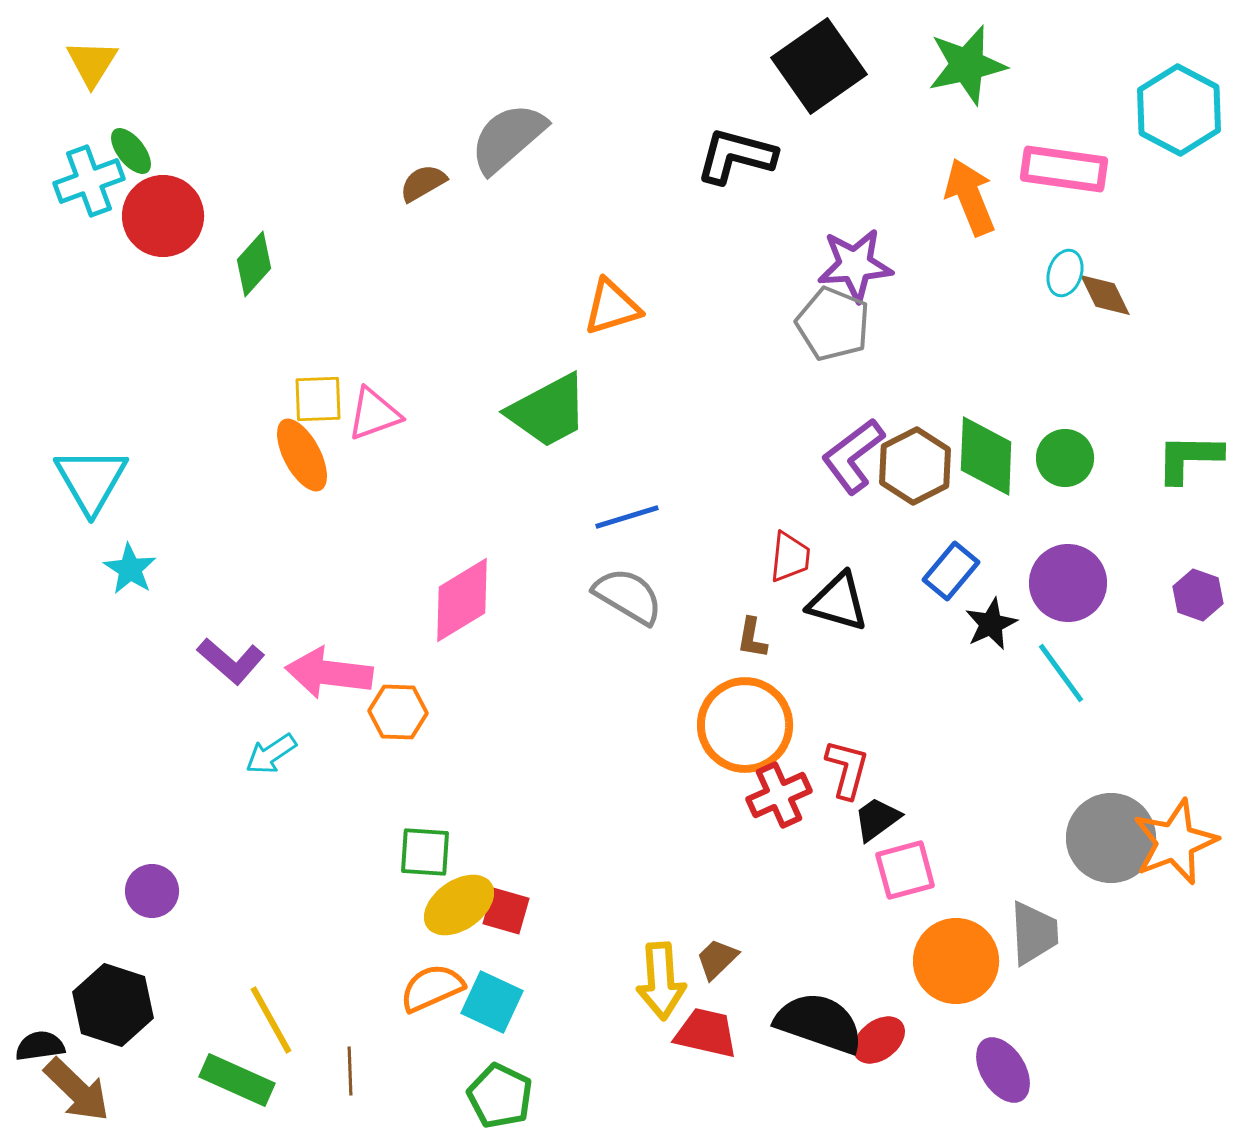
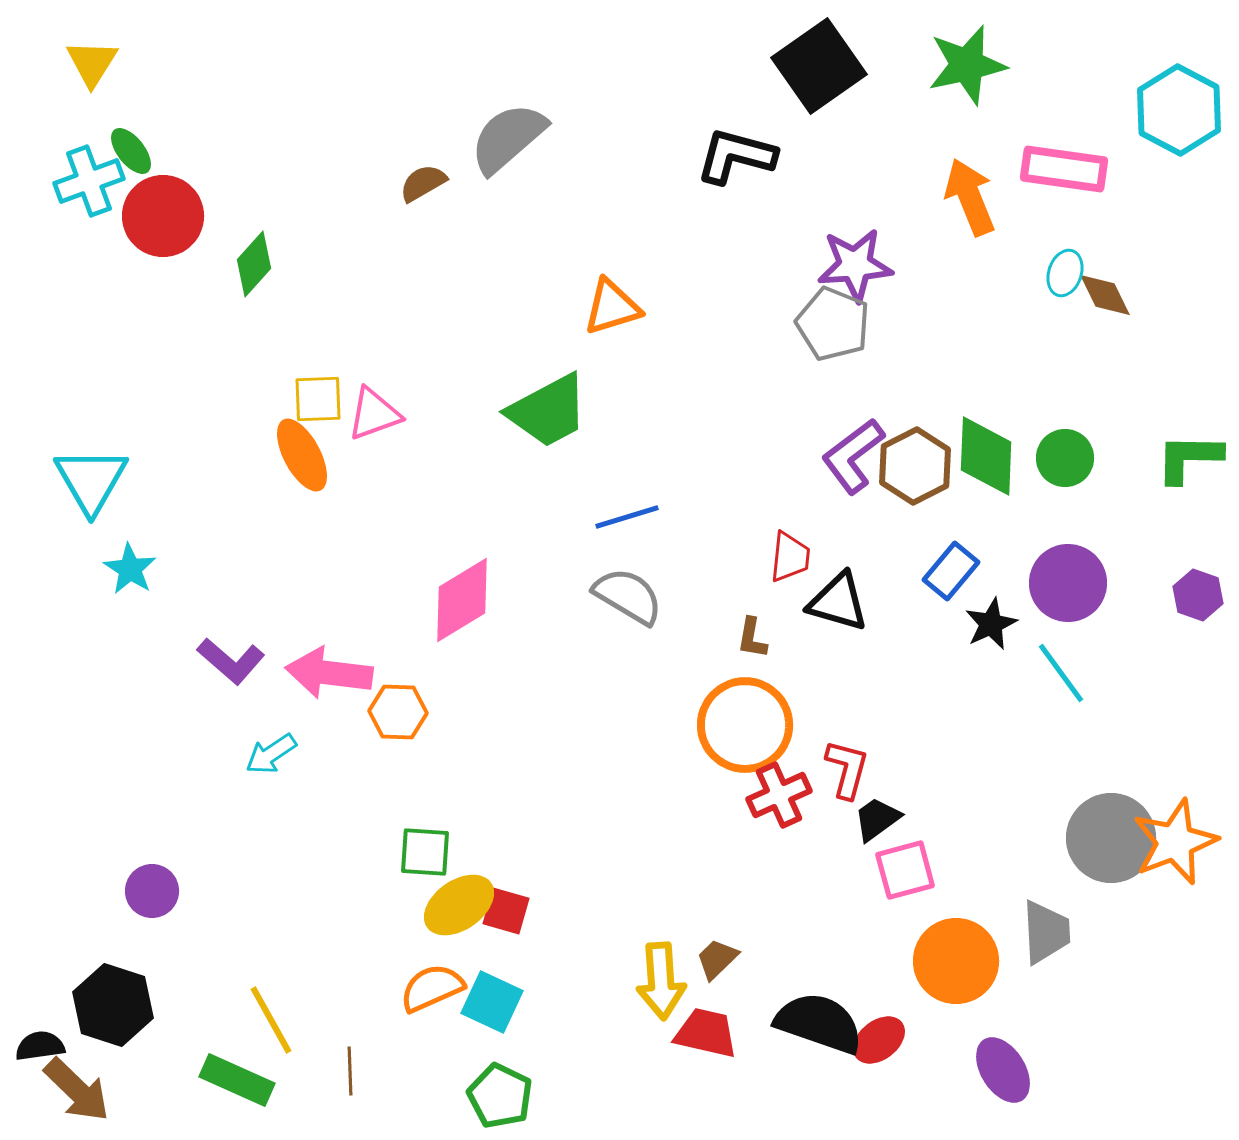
gray trapezoid at (1034, 933): moved 12 px right, 1 px up
